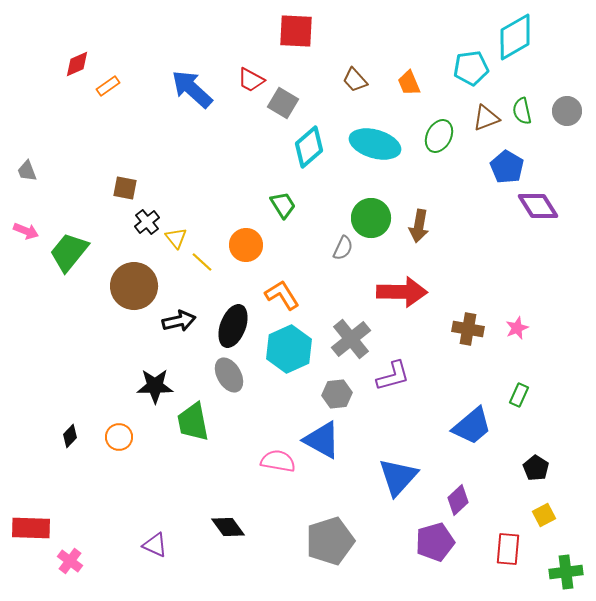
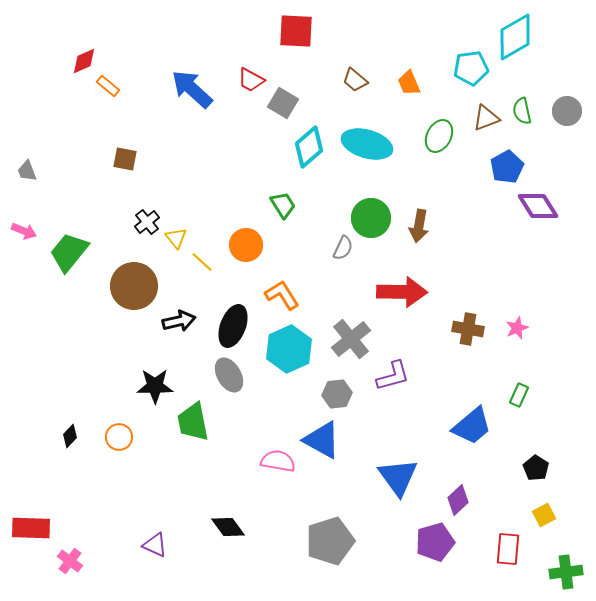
red diamond at (77, 64): moved 7 px right, 3 px up
brown trapezoid at (355, 80): rotated 8 degrees counterclockwise
orange rectangle at (108, 86): rotated 75 degrees clockwise
cyan ellipse at (375, 144): moved 8 px left
blue pentagon at (507, 167): rotated 12 degrees clockwise
brown square at (125, 188): moved 29 px up
pink arrow at (26, 231): moved 2 px left
blue triangle at (398, 477): rotated 18 degrees counterclockwise
